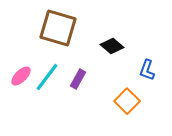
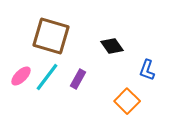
brown square: moved 7 px left, 8 px down
black diamond: rotated 15 degrees clockwise
